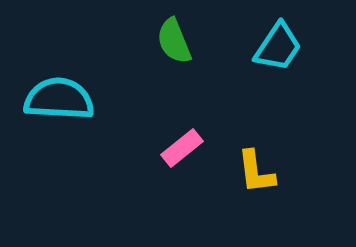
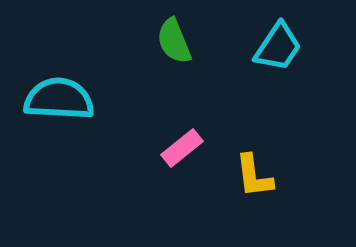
yellow L-shape: moved 2 px left, 4 px down
